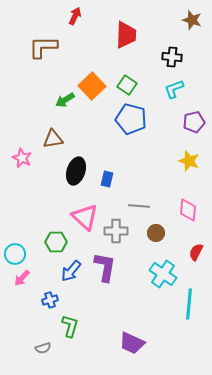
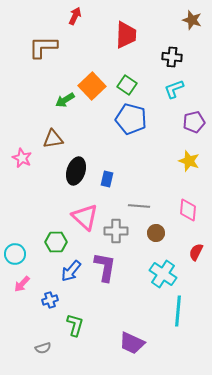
pink arrow: moved 6 px down
cyan line: moved 11 px left, 7 px down
green L-shape: moved 5 px right, 1 px up
